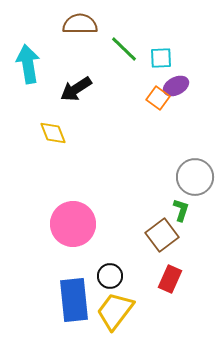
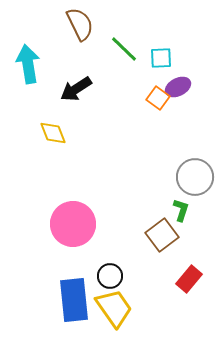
brown semicircle: rotated 64 degrees clockwise
purple ellipse: moved 2 px right, 1 px down
red rectangle: moved 19 px right; rotated 16 degrees clockwise
yellow trapezoid: moved 1 px left, 3 px up; rotated 108 degrees clockwise
